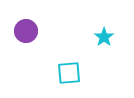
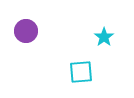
cyan square: moved 12 px right, 1 px up
